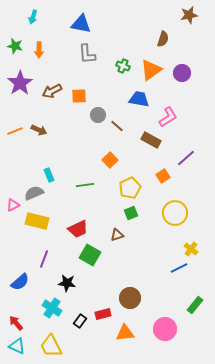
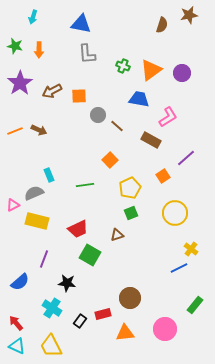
brown semicircle at (163, 39): moved 1 px left, 14 px up
